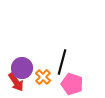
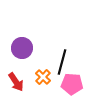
purple circle: moved 20 px up
pink pentagon: rotated 15 degrees counterclockwise
